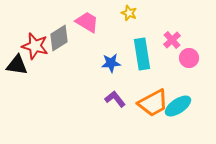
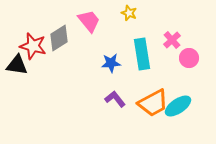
pink trapezoid: moved 2 px right, 1 px up; rotated 20 degrees clockwise
red star: moved 2 px left
